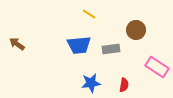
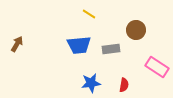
brown arrow: rotated 84 degrees clockwise
